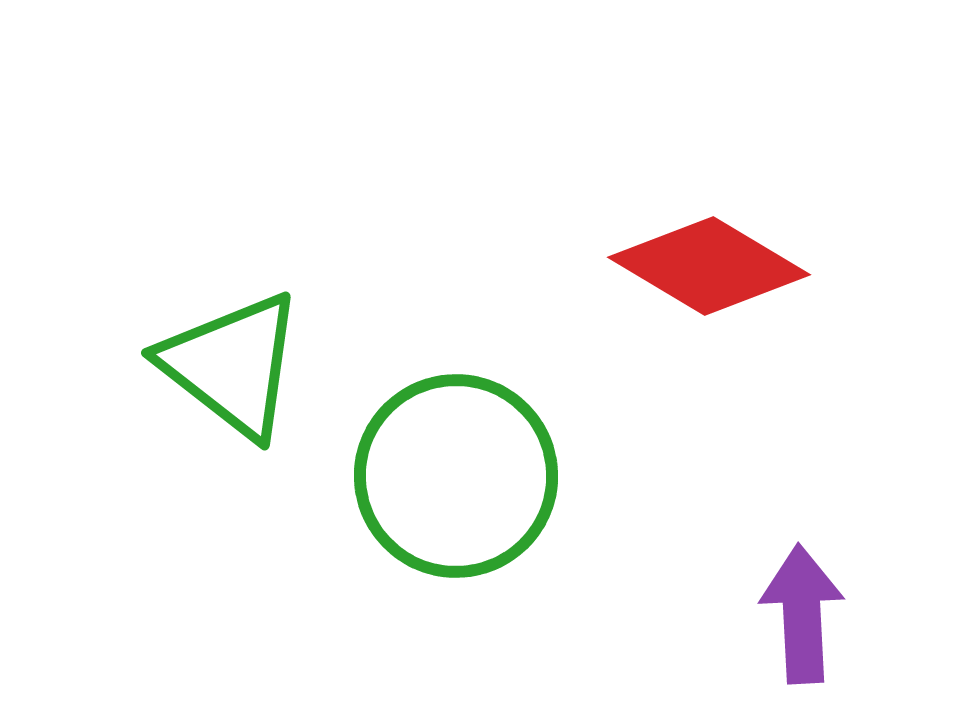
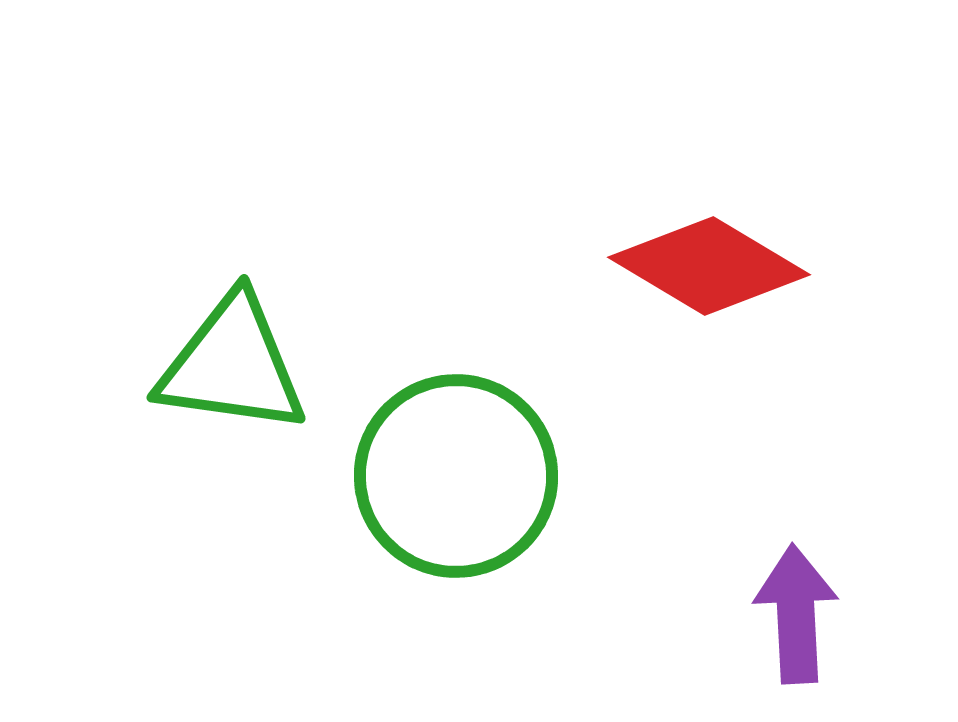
green triangle: rotated 30 degrees counterclockwise
purple arrow: moved 6 px left
